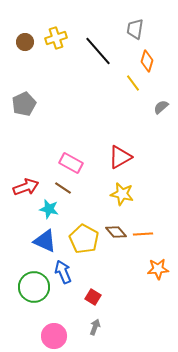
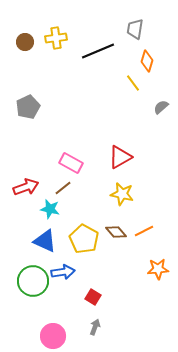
yellow cross: rotated 10 degrees clockwise
black line: rotated 72 degrees counterclockwise
gray pentagon: moved 4 px right, 3 px down
brown line: rotated 72 degrees counterclockwise
cyan star: moved 1 px right
orange line: moved 1 px right, 3 px up; rotated 24 degrees counterclockwise
blue arrow: rotated 105 degrees clockwise
green circle: moved 1 px left, 6 px up
pink circle: moved 1 px left
